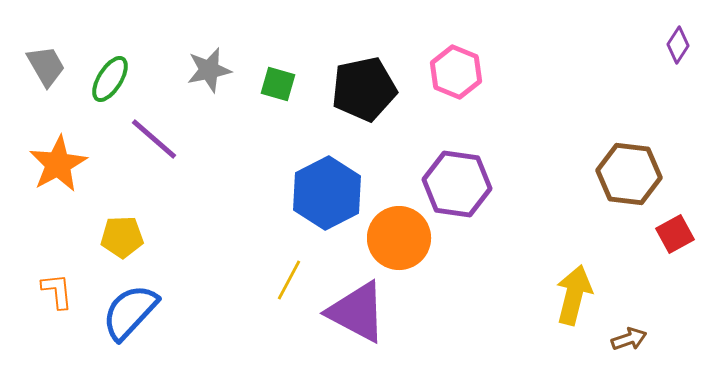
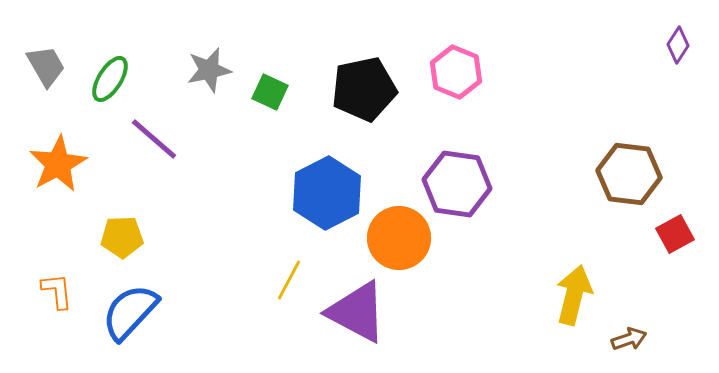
green square: moved 8 px left, 8 px down; rotated 9 degrees clockwise
